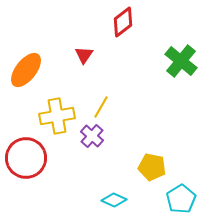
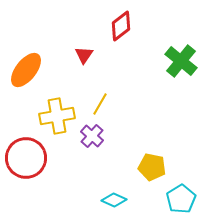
red diamond: moved 2 px left, 4 px down
yellow line: moved 1 px left, 3 px up
